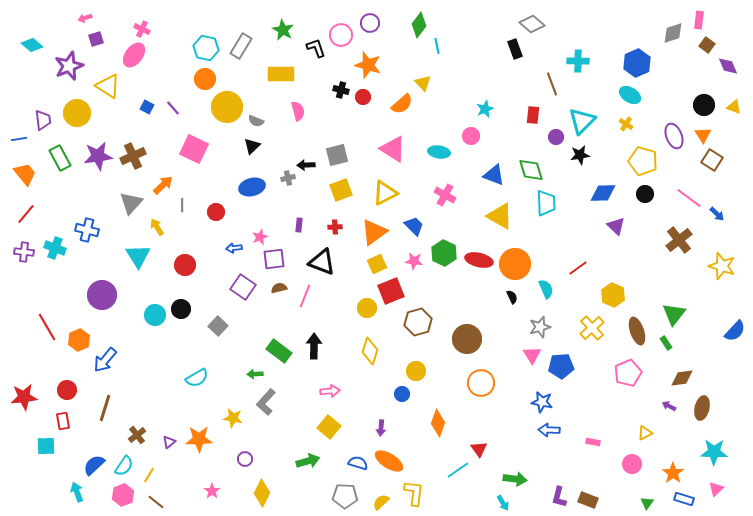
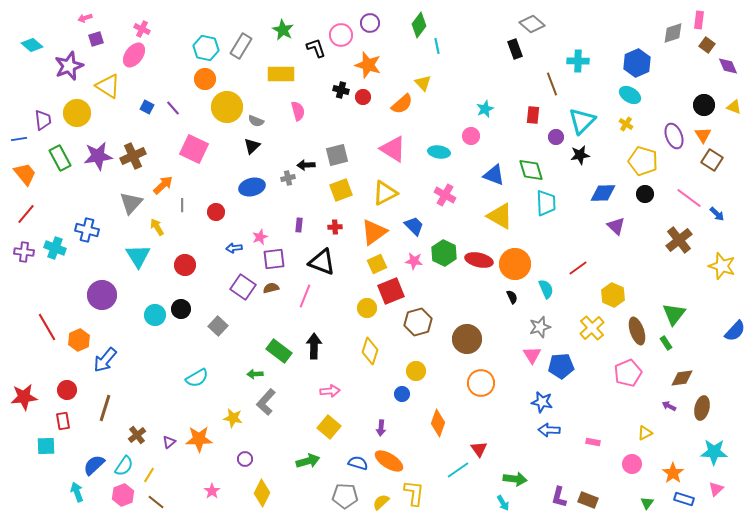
brown semicircle at (279, 288): moved 8 px left
